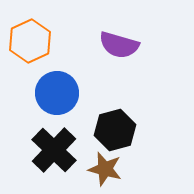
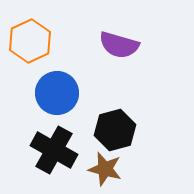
black cross: rotated 15 degrees counterclockwise
